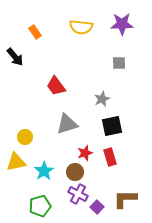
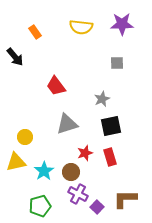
gray square: moved 2 px left
black square: moved 1 px left
brown circle: moved 4 px left
